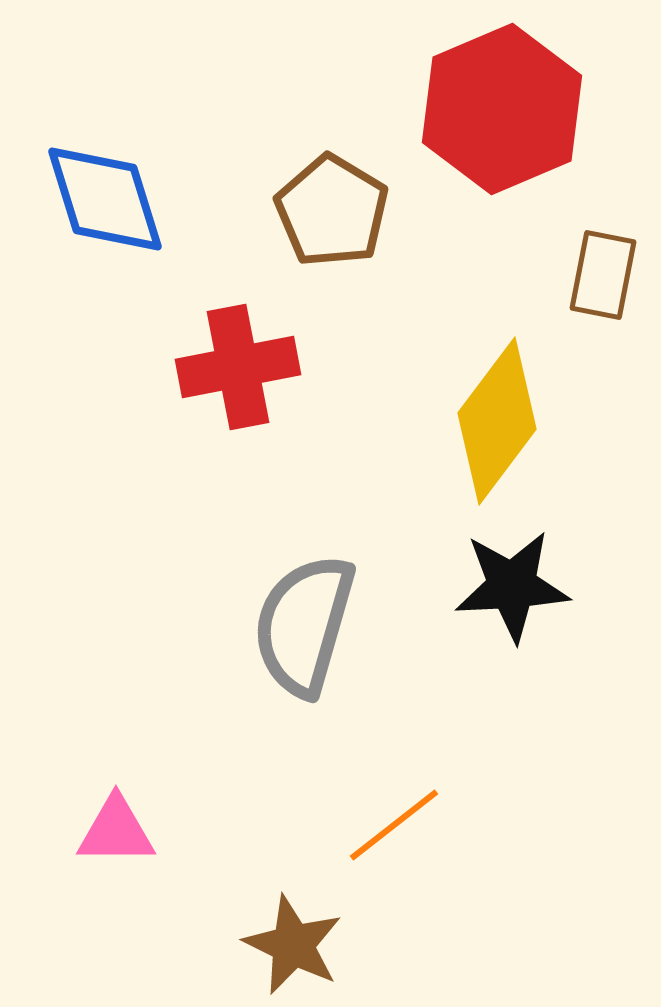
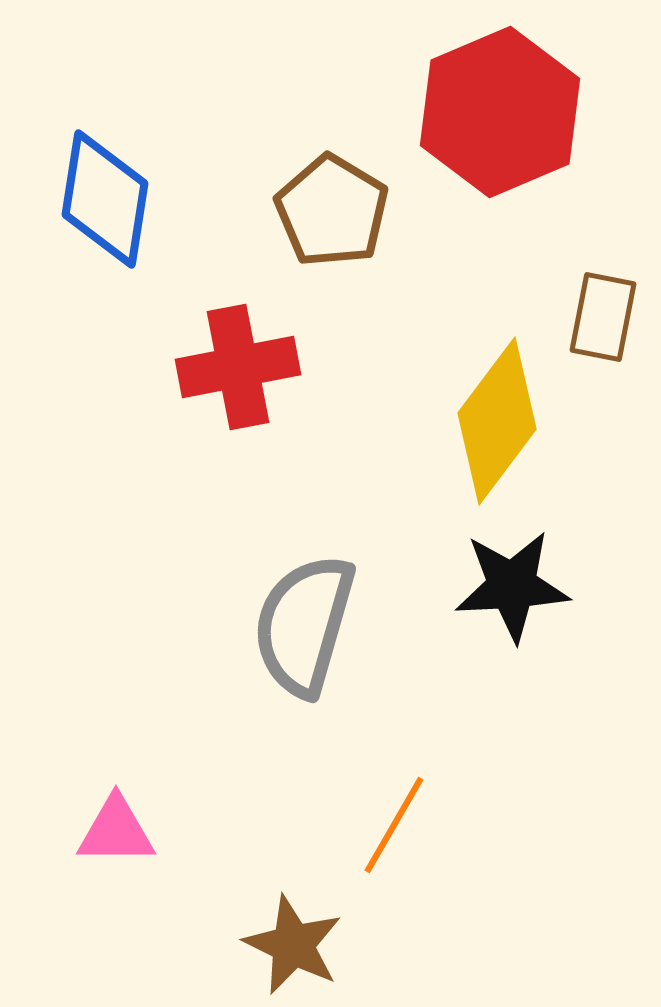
red hexagon: moved 2 px left, 3 px down
blue diamond: rotated 26 degrees clockwise
brown rectangle: moved 42 px down
orange line: rotated 22 degrees counterclockwise
